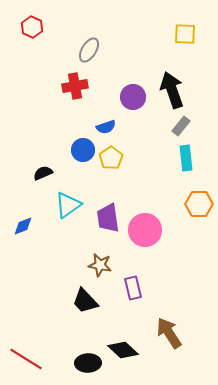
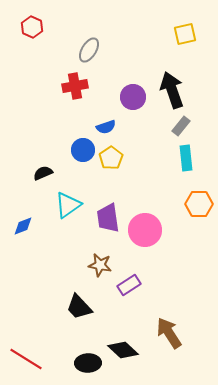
yellow square: rotated 15 degrees counterclockwise
purple rectangle: moved 4 px left, 3 px up; rotated 70 degrees clockwise
black trapezoid: moved 6 px left, 6 px down
